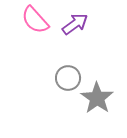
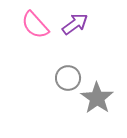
pink semicircle: moved 5 px down
